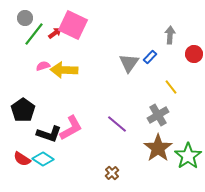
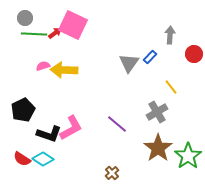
green line: rotated 55 degrees clockwise
black pentagon: rotated 10 degrees clockwise
gray cross: moved 1 px left, 3 px up
